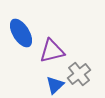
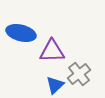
blue ellipse: rotated 44 degrees counterclockwise
purple triangle: rotated 12 degrees clockwise
